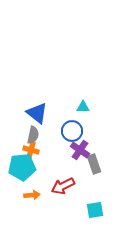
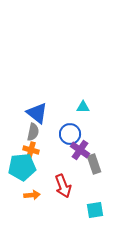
blue circle: moved 2 px left, 3 px down
gray semicircle: moved 3 px up
red arrow: rotated 85 degrees counterclockwise
